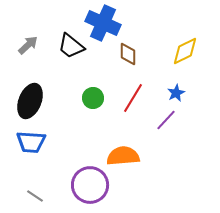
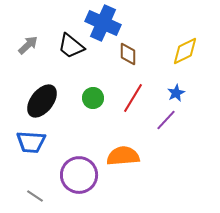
black ellipse: moved 12 px right; rotated 16 degrees clockwise
purple circle: moved 11 px left, 10 px up
